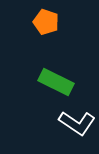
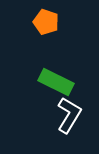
white L-shape: moved 8 px left, 8 px up; rotated 93 degrees counterclockwise
